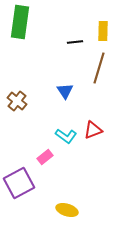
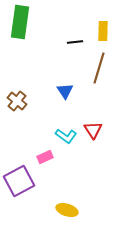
red triangle: rotated 42 degrees counterclockwise
pink rectangle: rotated 14 degrees clockwise
purple square: moved 2 px up
